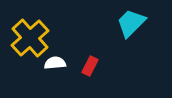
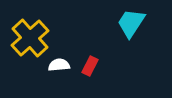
cyan trapezoid: rotated 12 degrees counterclockwise
white semicircle: moved 4 px right, 2 px down
